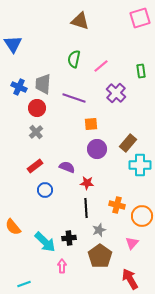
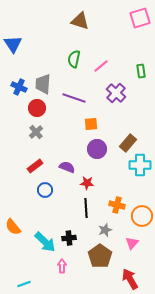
gray star: moved 6 px right
